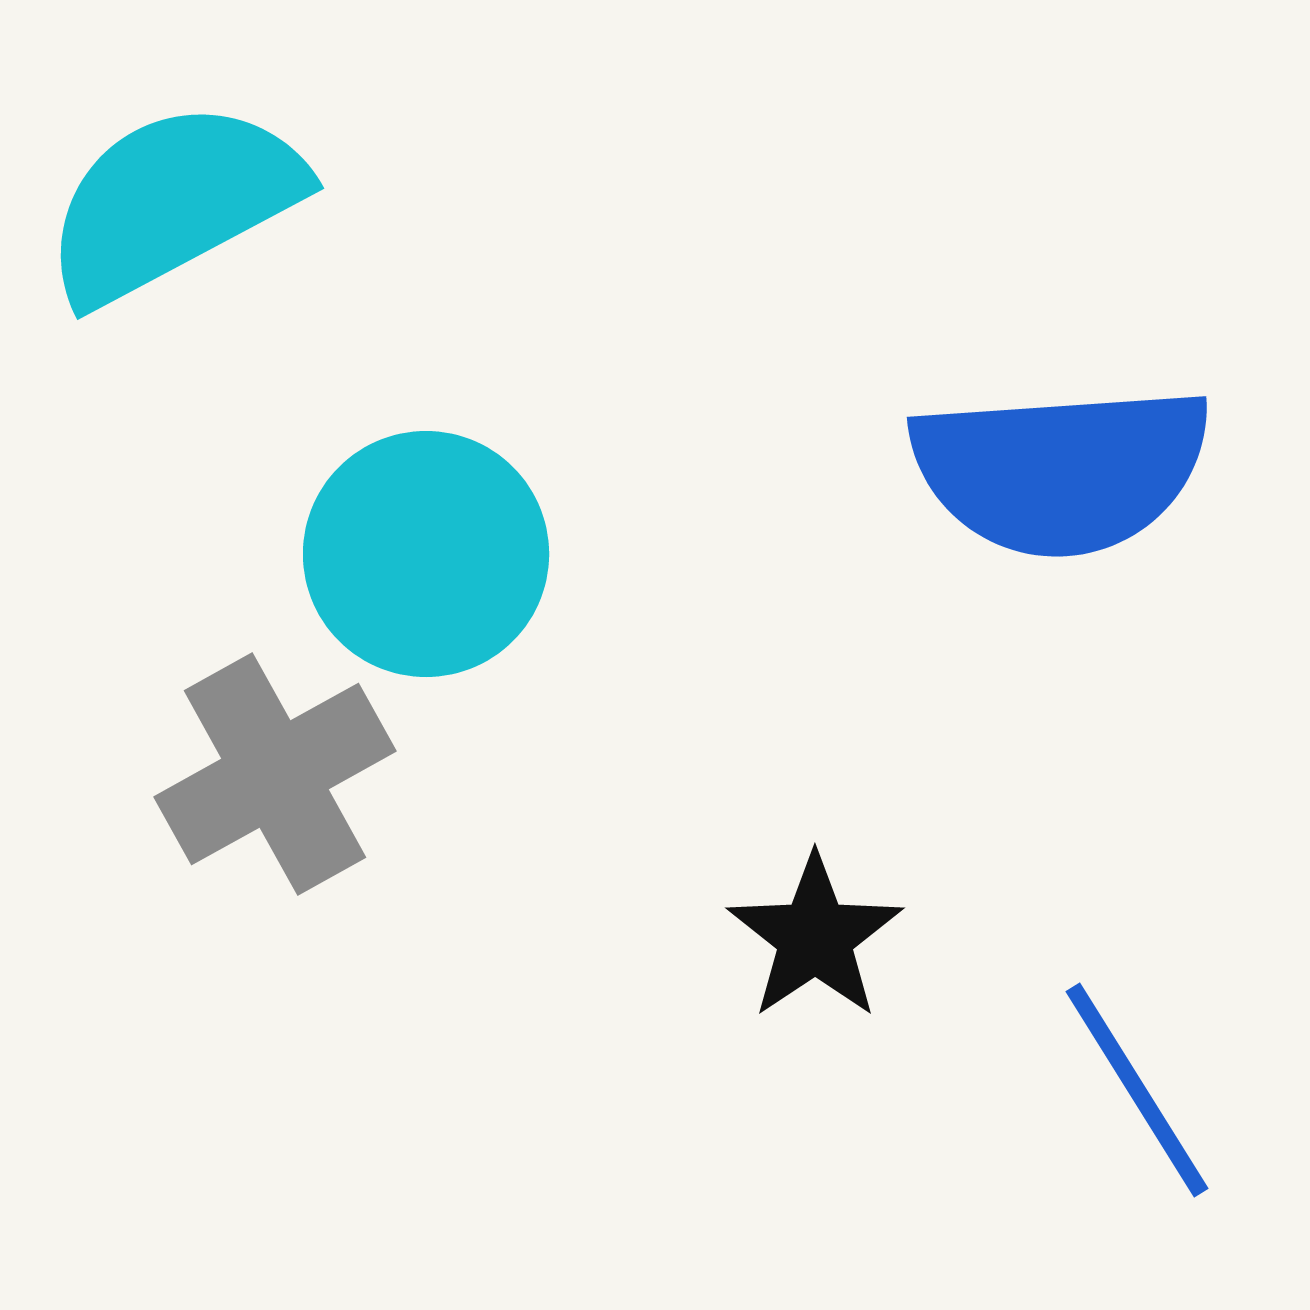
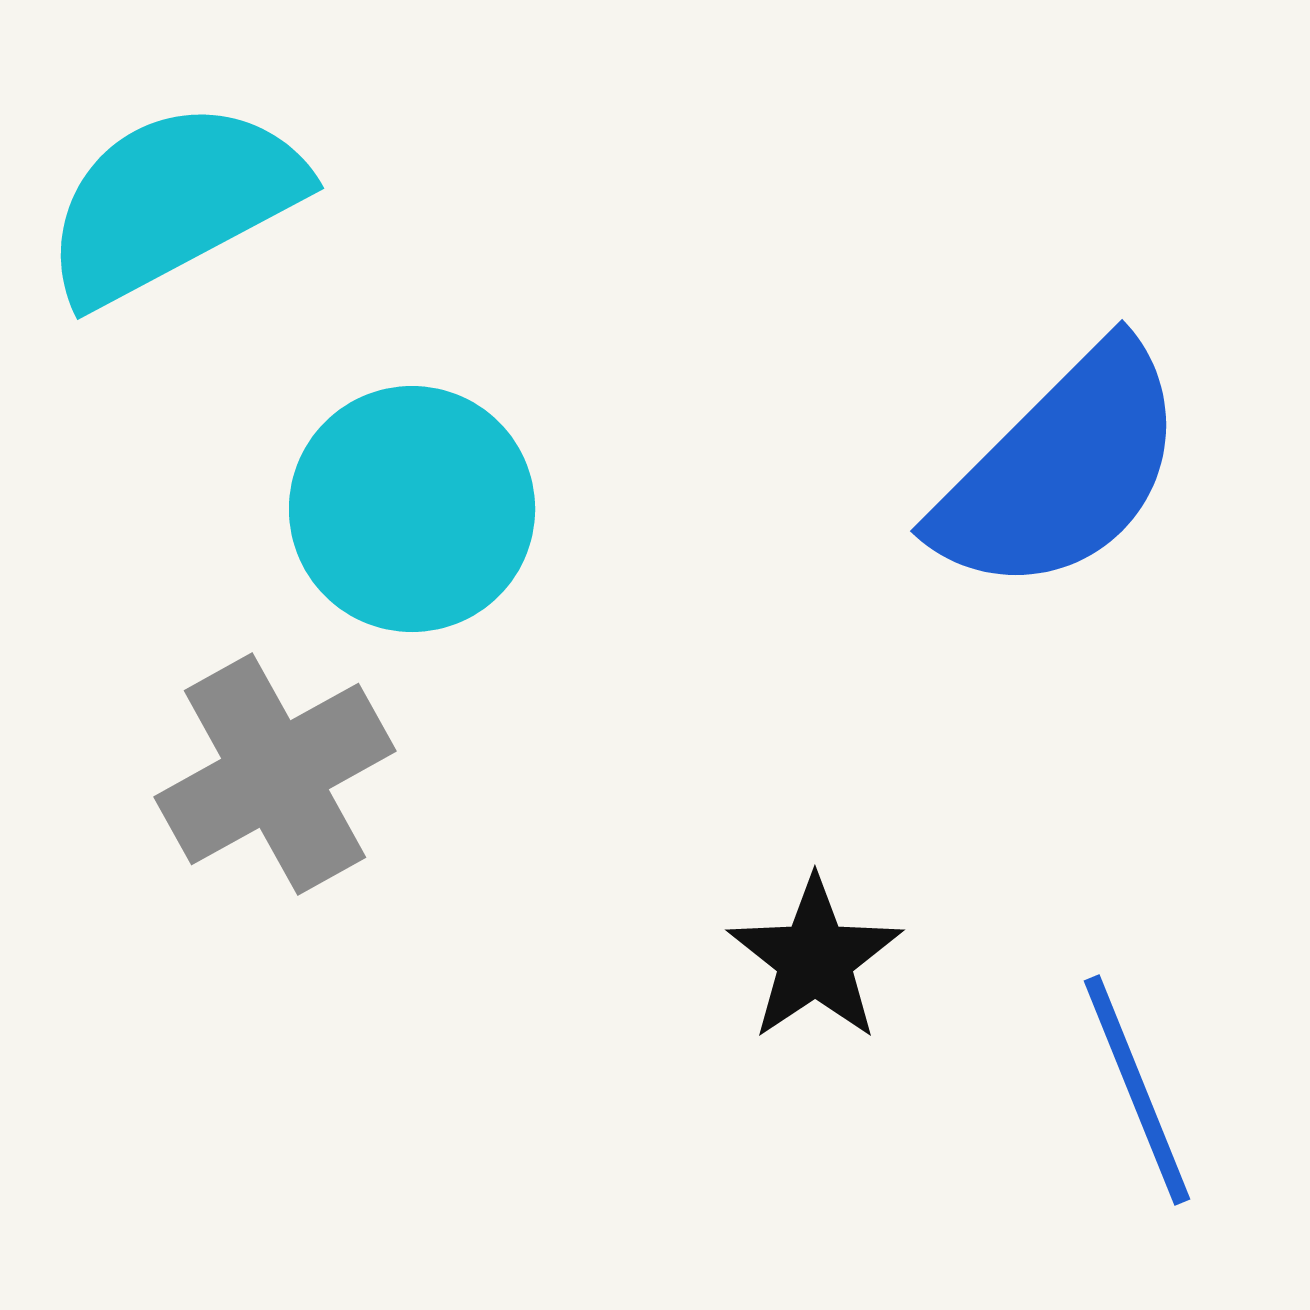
blue semicircle: rotated 41 degrees counterclockwise
cyan circle: moved 14 px left, 45 px up
black star: moved 22 px down
blue line: rotated 10 degrees clockwise
